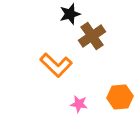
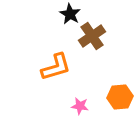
black star: rotated 25 degrees counterclockwise
orange L-shape: moved 2 px down; rotated 60 degrees counterclockwise
pink star: moved 1 px right, 2 px down
